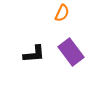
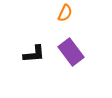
orange semicircle: moved 3 px right
